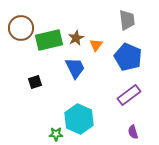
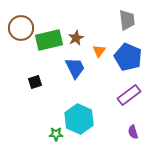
orange triangle: moved 3 px right, 6 px down
